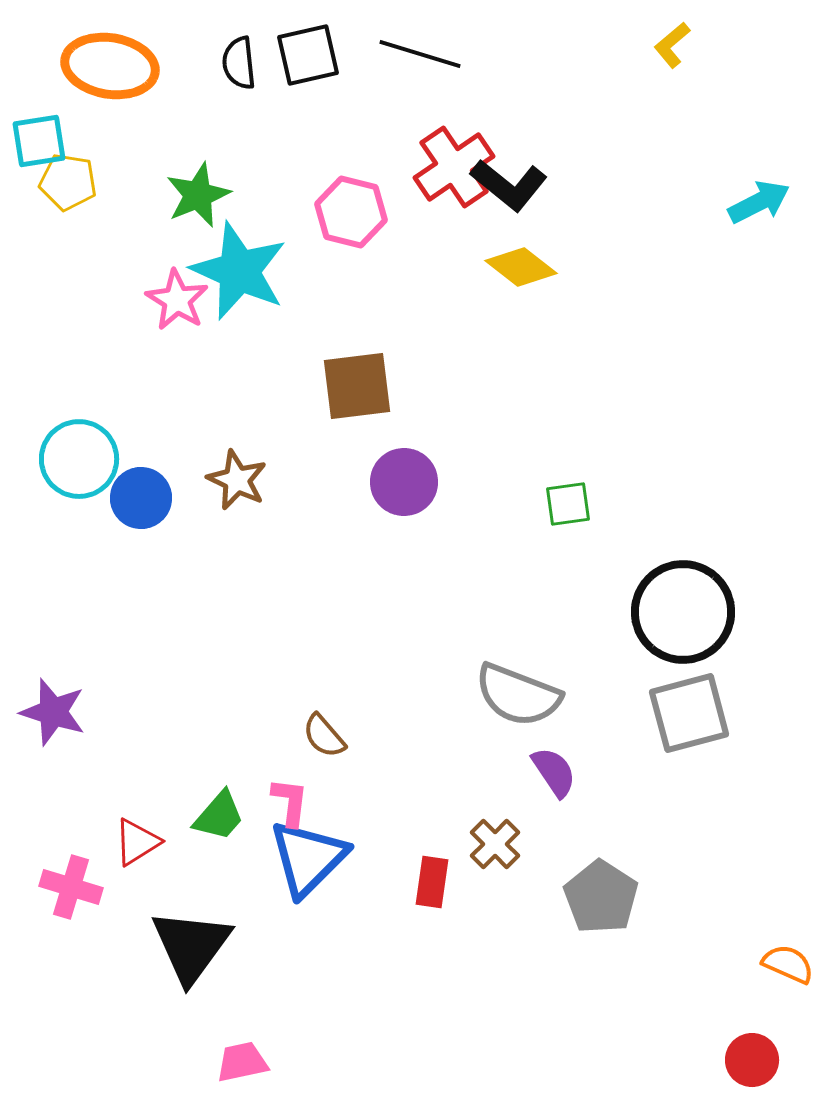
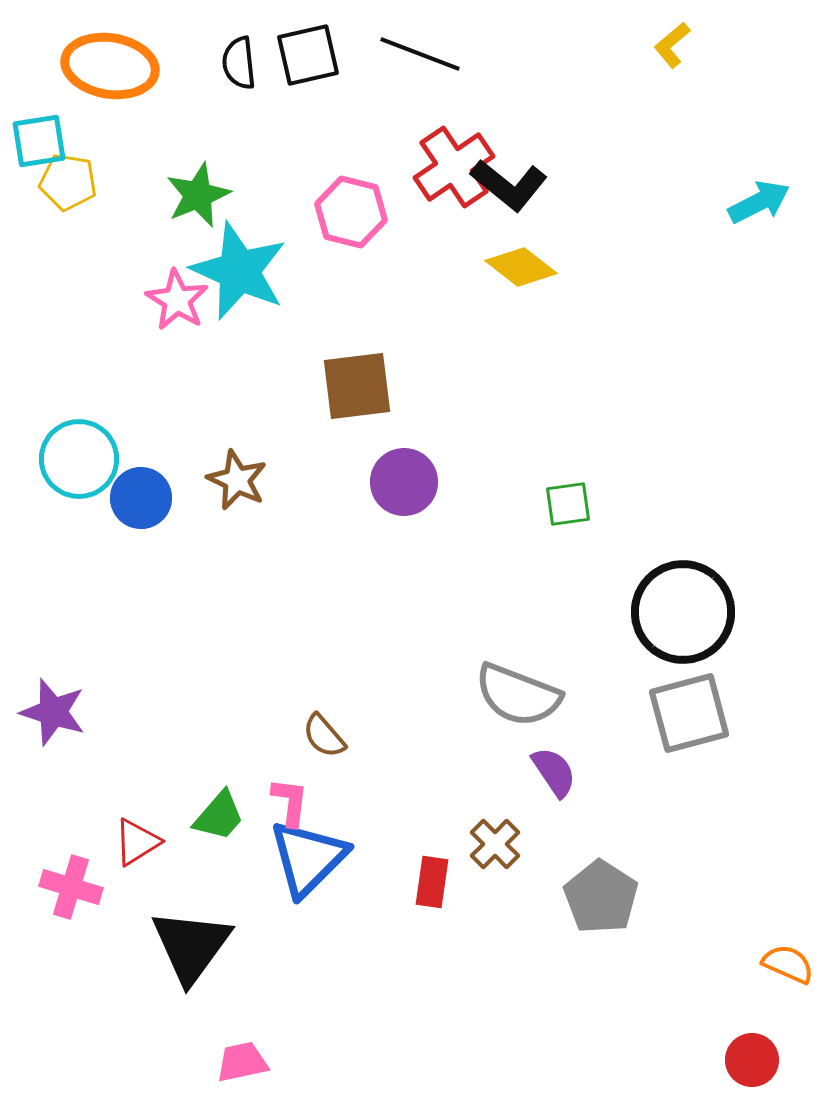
black line: rotated 4 degrees clockwise
